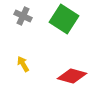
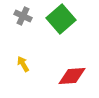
green square: moved 3 px left; rotated 16 degrees clockwise
red diamond: rotated 20 degrees counterclockwise
